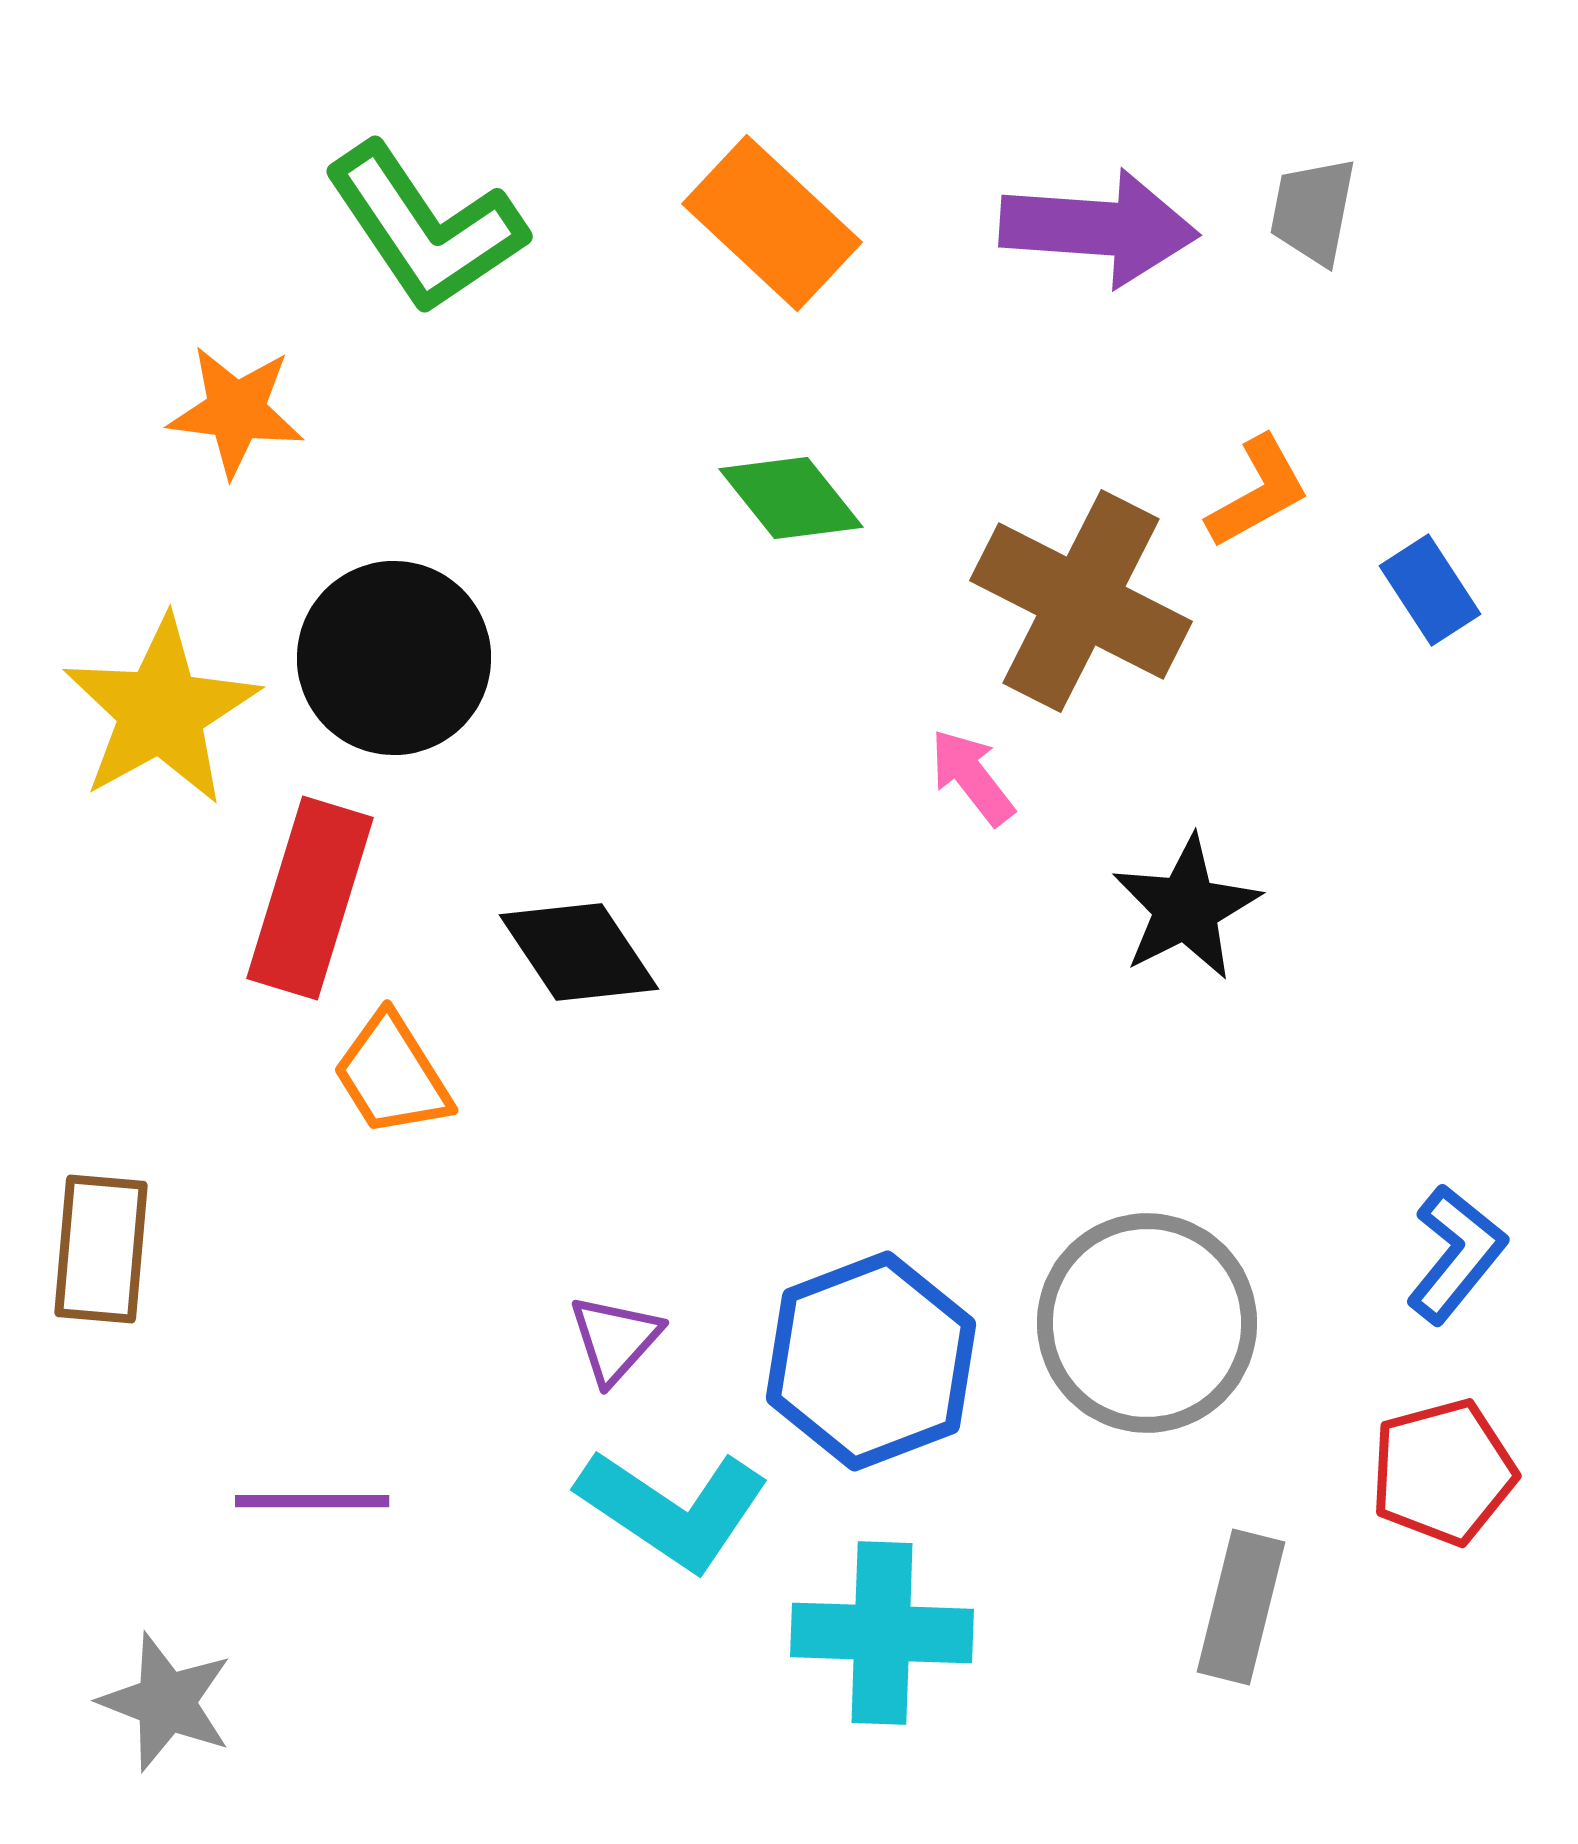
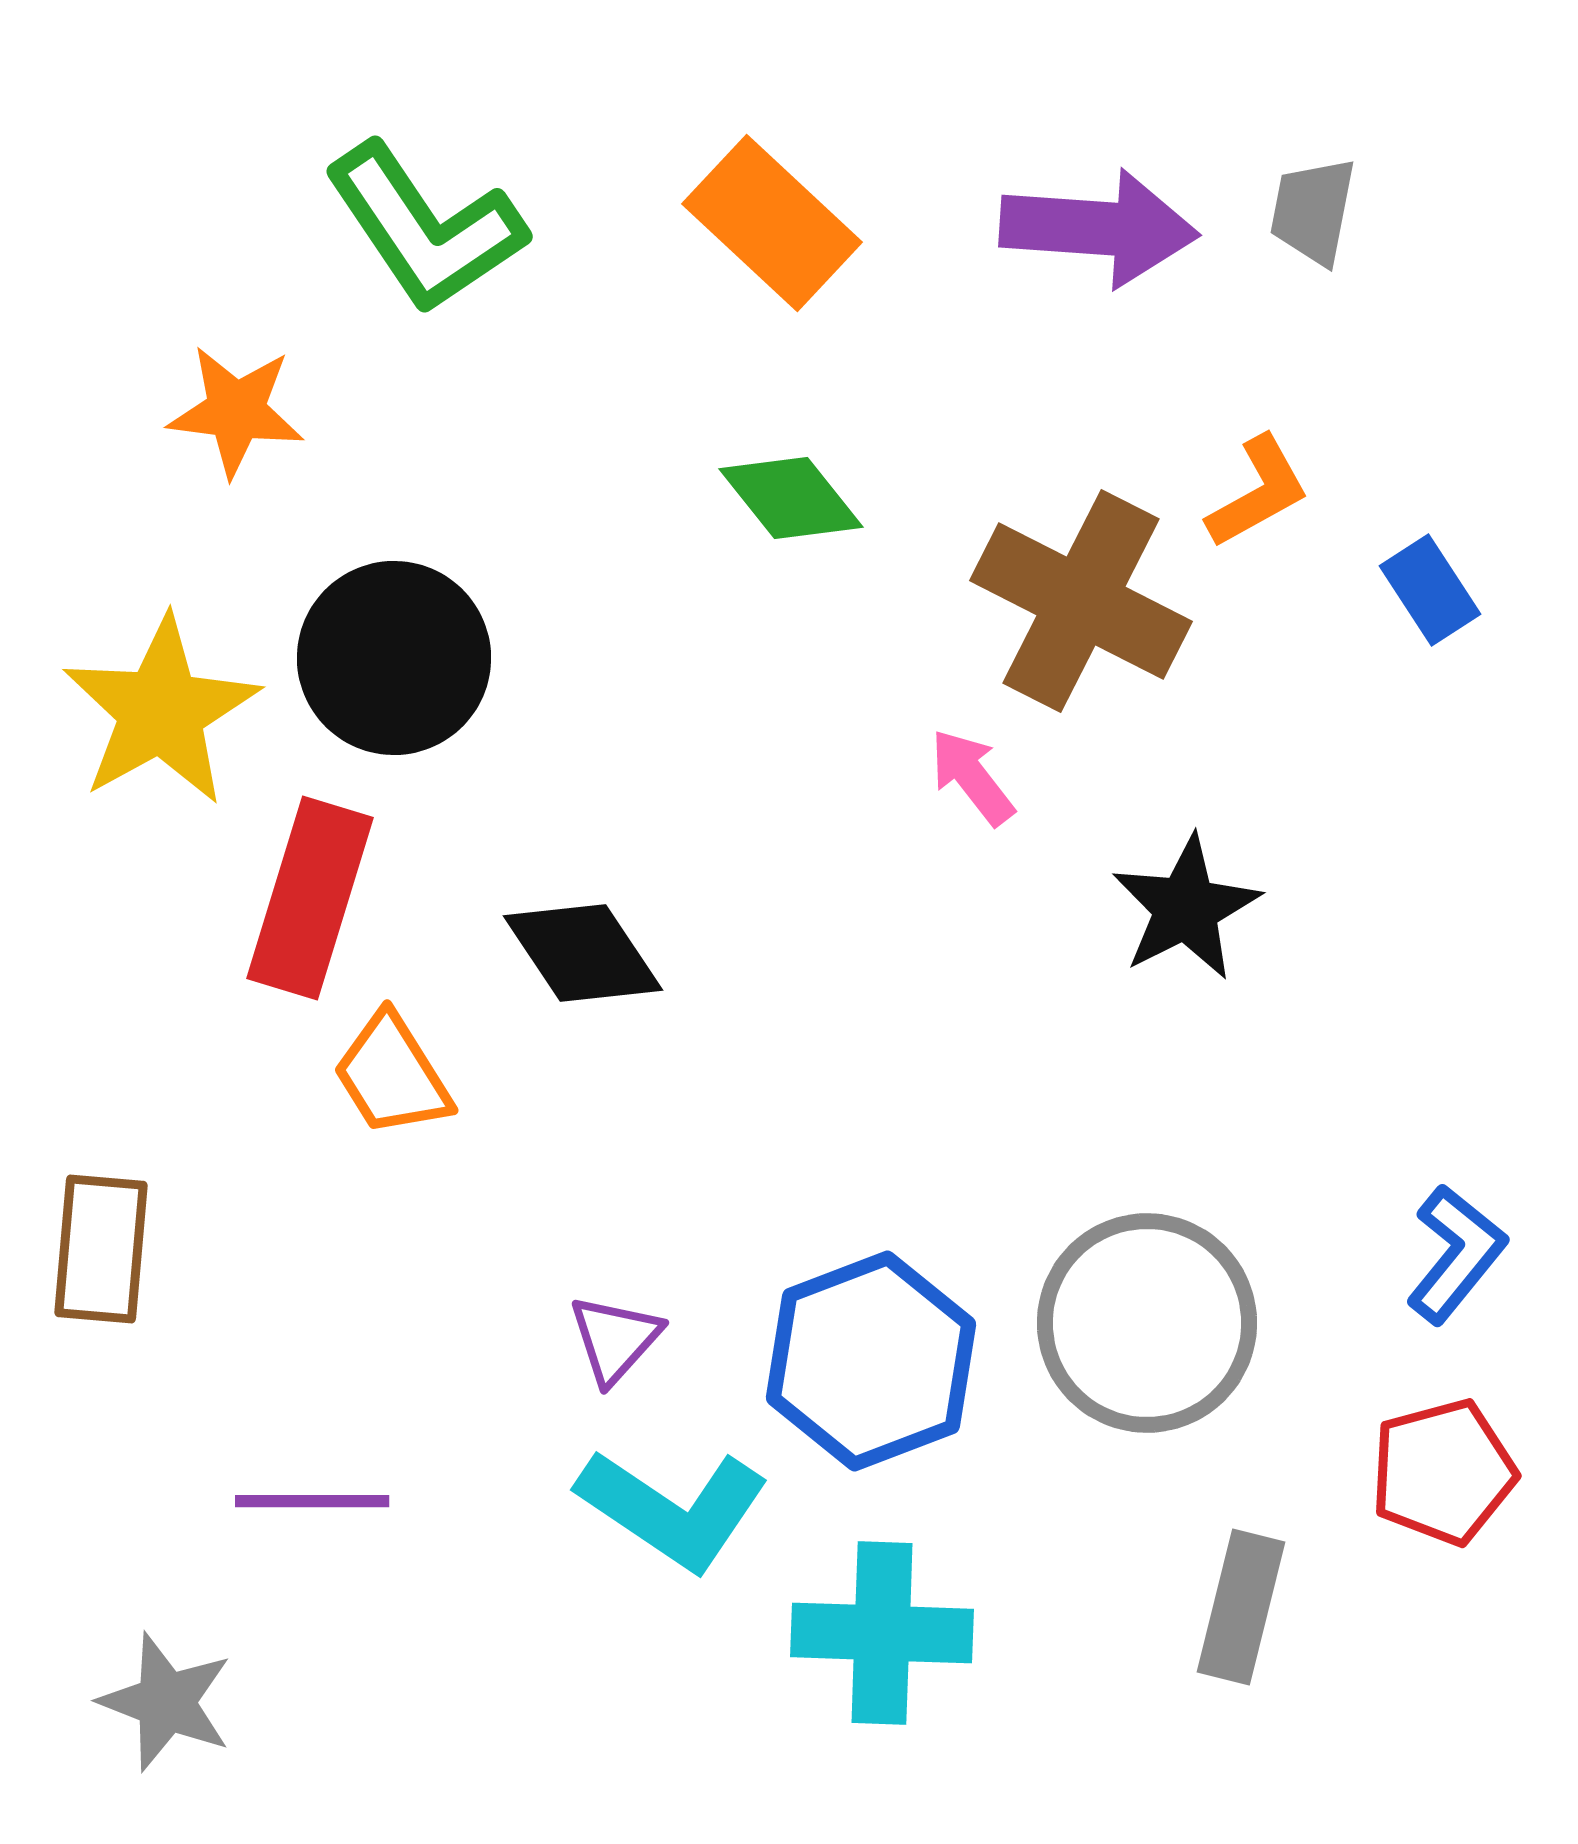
black diamond: moved 4 px right, 1 px down
